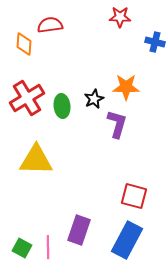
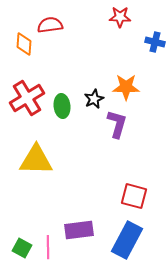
purple rectangle: rotated 64 degrees clockwise
